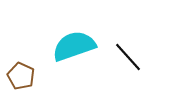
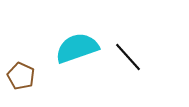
cyan semicircle: moved 3 px right, 2 px down
